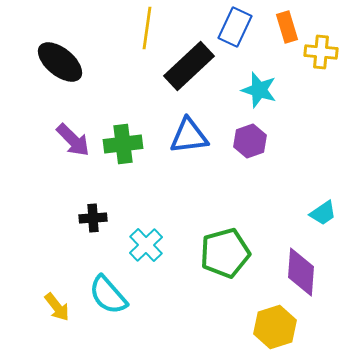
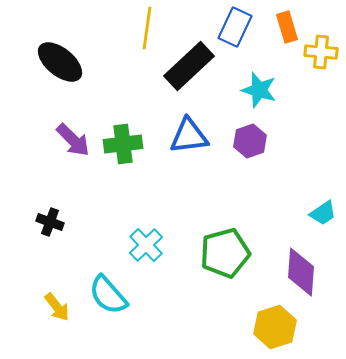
black cross: moved 43 px left, 4 px down; rotated 24 degrees clockwise
